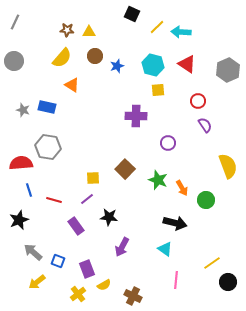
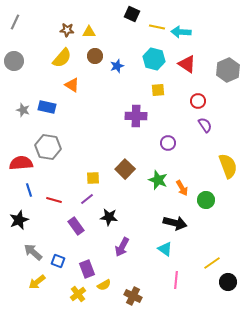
yellow line at (157, 27): rotated 56 degrees clockwise
cyan hexagon at (153, 65): moved 1 px right, 6 px up
